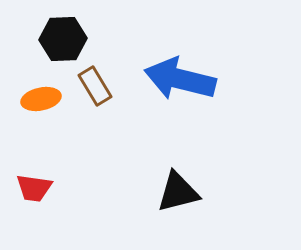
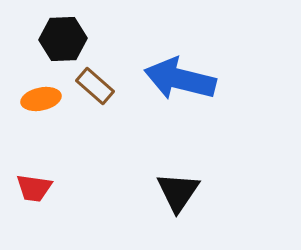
brown rectangle: rotated 18 degrees counterclockwise
black triangle: rotated 42 degrees counterclockwise
